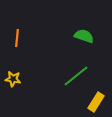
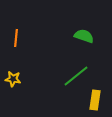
orange line: moved 1 px left
yellow rectangle: moved 1 px left, 2 px up; rotated 24 degrees counterclockwise
